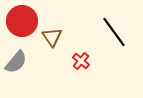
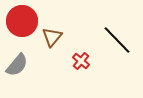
black line: moved 3 px right, 8 px down; rotated 8 degrees counterclockwise
brown triangle: rotated 15 degrees clockwise
gray semicircle: moved 1 px right, 3 px down
